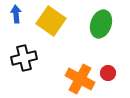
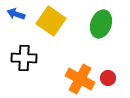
blue arrow: rotated 66 degrees counterclockwise
black cross: rotated 15 degrees clockwise
red circle: moved 5 px down
